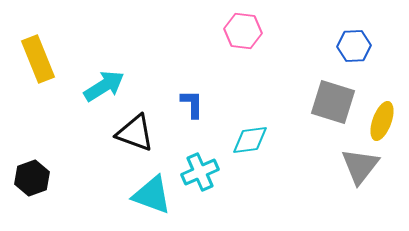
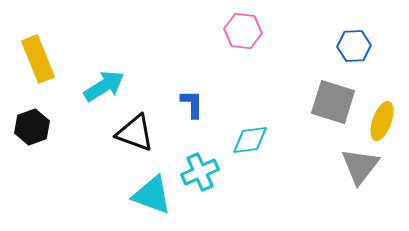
black hexagon: moved 51 px up
